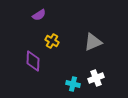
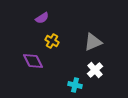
purple semicircle: moved 3 px right, 3 px down
purple diamond: rotated 30 degrees counterclockwise
white cross: moved 1 px left, 8 px up; rotated 21 degrees counterclockwise
cyan cross: moved 2 px right, 1 px down
